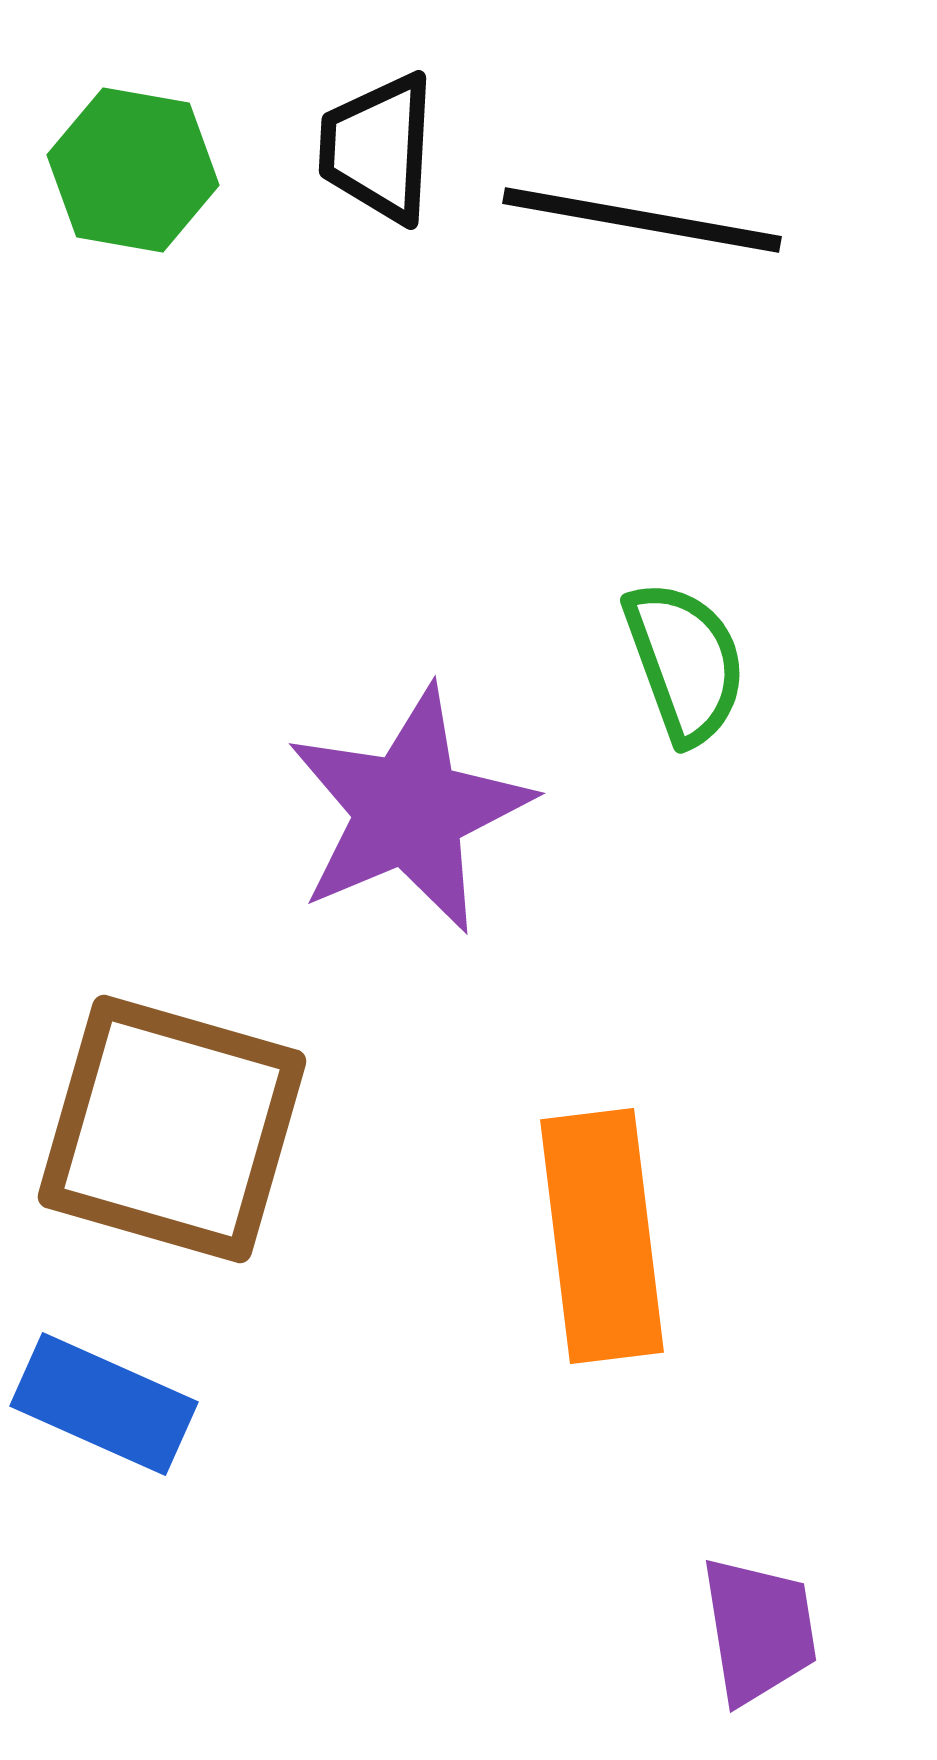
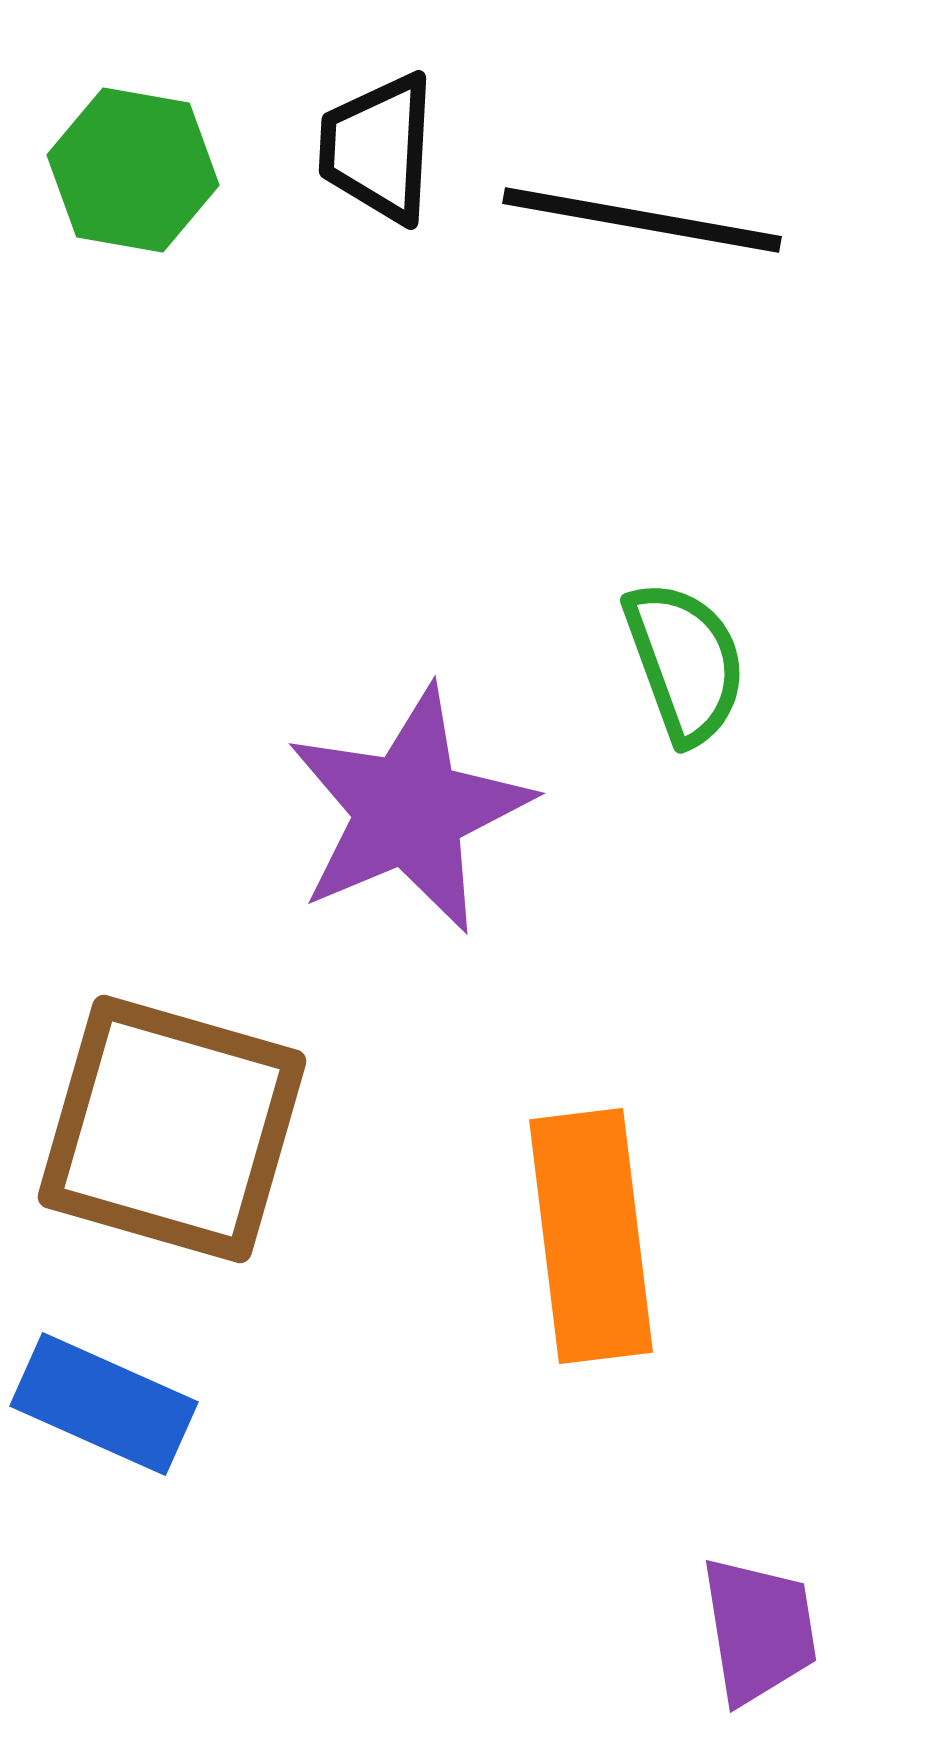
orange rectangle: moved 11 px left
